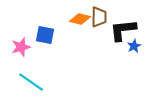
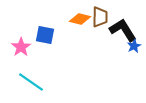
brown trapezoid: moved 1 px right
black L-shape: rotated 64 degrees clockwise
pink star: rotated 18 degrees counterclockwise
